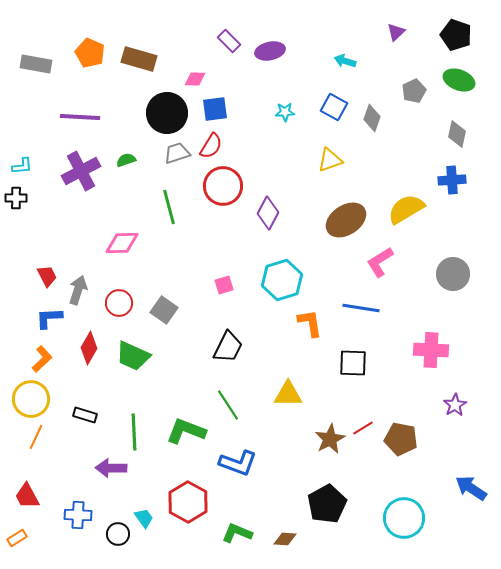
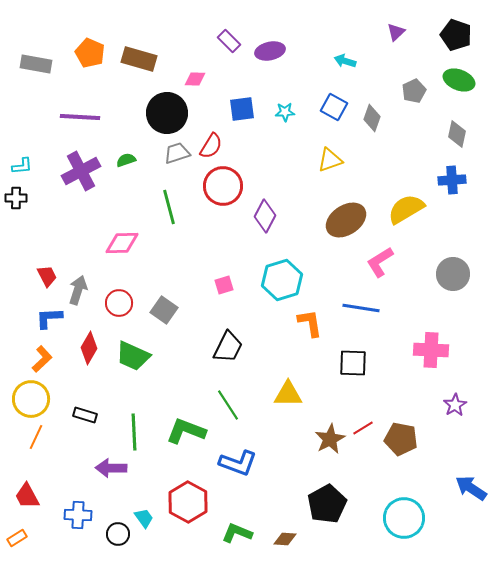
blue square at (215, 109): moved 27 px right
purple diamond at (268, 213): moved 3 px left, 3 px down
